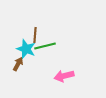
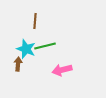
brown line: moved 14 px up
brown arrow: rotated 24 degrees counterclockwise
pink arrow: moved 2 px left, 6 px up
